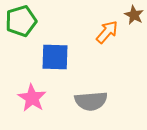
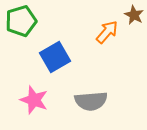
blue square: rotated 32 degrees counterclockwise
pink star: moved 2 px right, 2 px down; rotated 12 degrees counterclockwise
